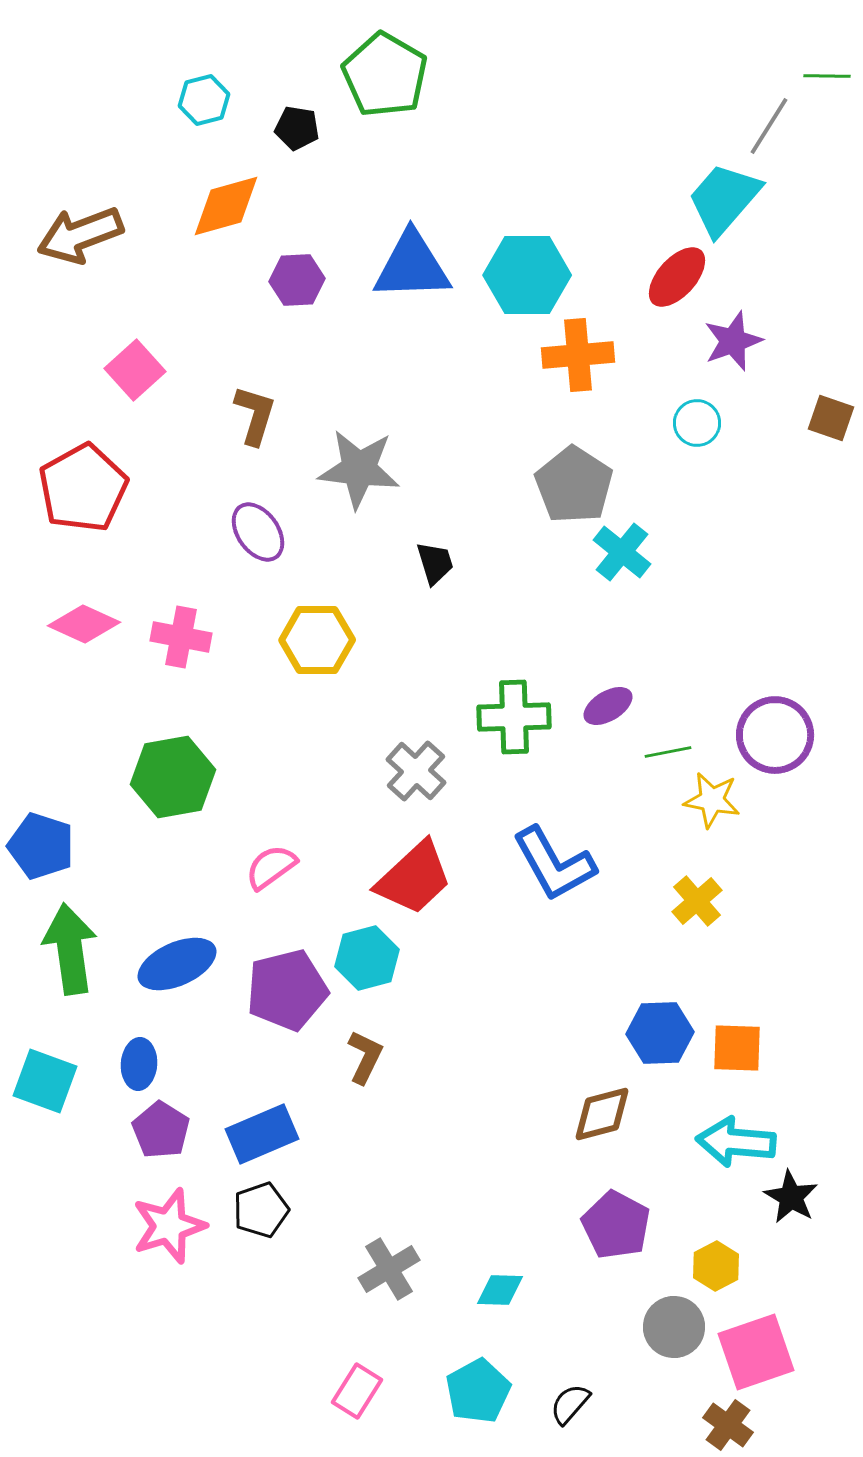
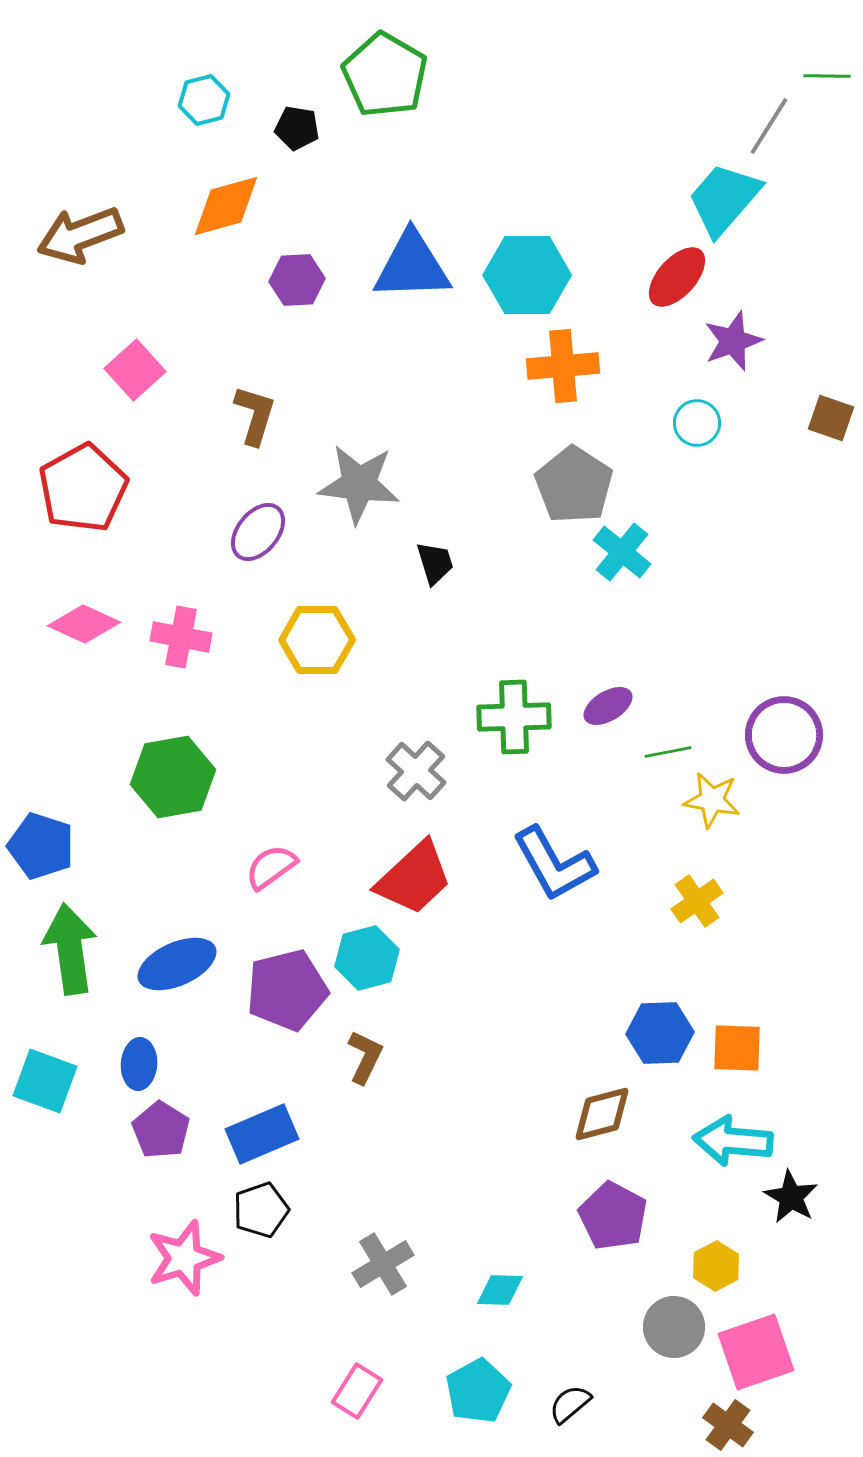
orange cross at (578, 355): moved 15 px left, 11 px down
gray star at (359, 469): moved 15 px down
purple ellipse at (258, 532): rotated 74 degrees clockwise
purple circle at (775, 735): moved 9 px right
yellow cross at (697, 901): rotated 6 degrees clockwise
cyan arrow at (736, 1142): moved 3 px left, 1 px up
purple pentagon at (616, 1225): moved 3 px left, 9 px up
pink star at (169, 1226): moved 15 px right, 32 px down
gray cross at (389, 1269): moved 6 px left, 5 px up
black semicircle at (570, 1404): rotated 9 degrees clockwise
